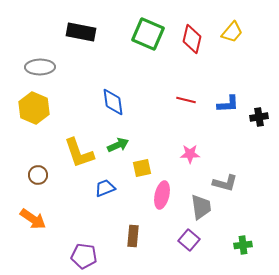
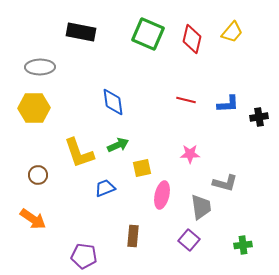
yellow hexagon: rotated 24 degrees counterclockwise
